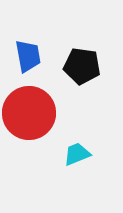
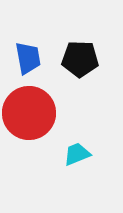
blue trapezoid: moved 2 px down
black pentagon: moved 2 px left, 7 px up; rotated 6 degrees counterclockwise
